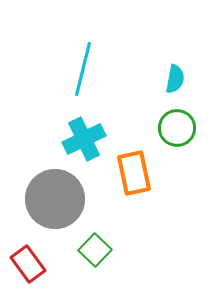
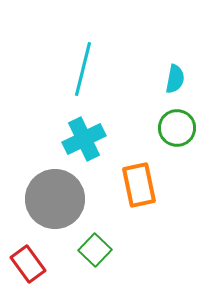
orange rectangle: moved 5 px right, 12 px down
